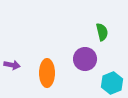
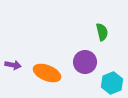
purple circle: moved 3 px down
purple arrow: moved 1 px right
orange ellipse: rotated 68 degrees counterclockwise
